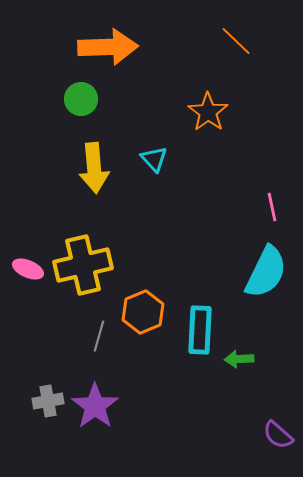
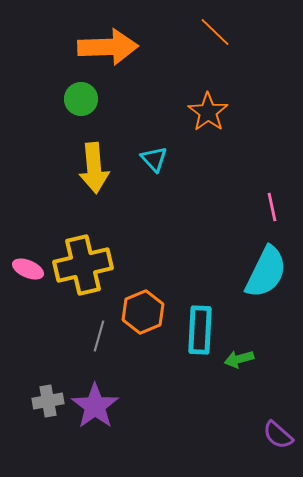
orange line: moved 21 px left, 9 px up
green arrow: rotated 12 degrees counterclockwise
